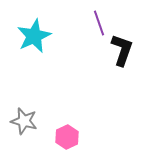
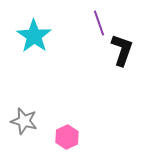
cyan star: rotated 12 degrees counterclockwise
